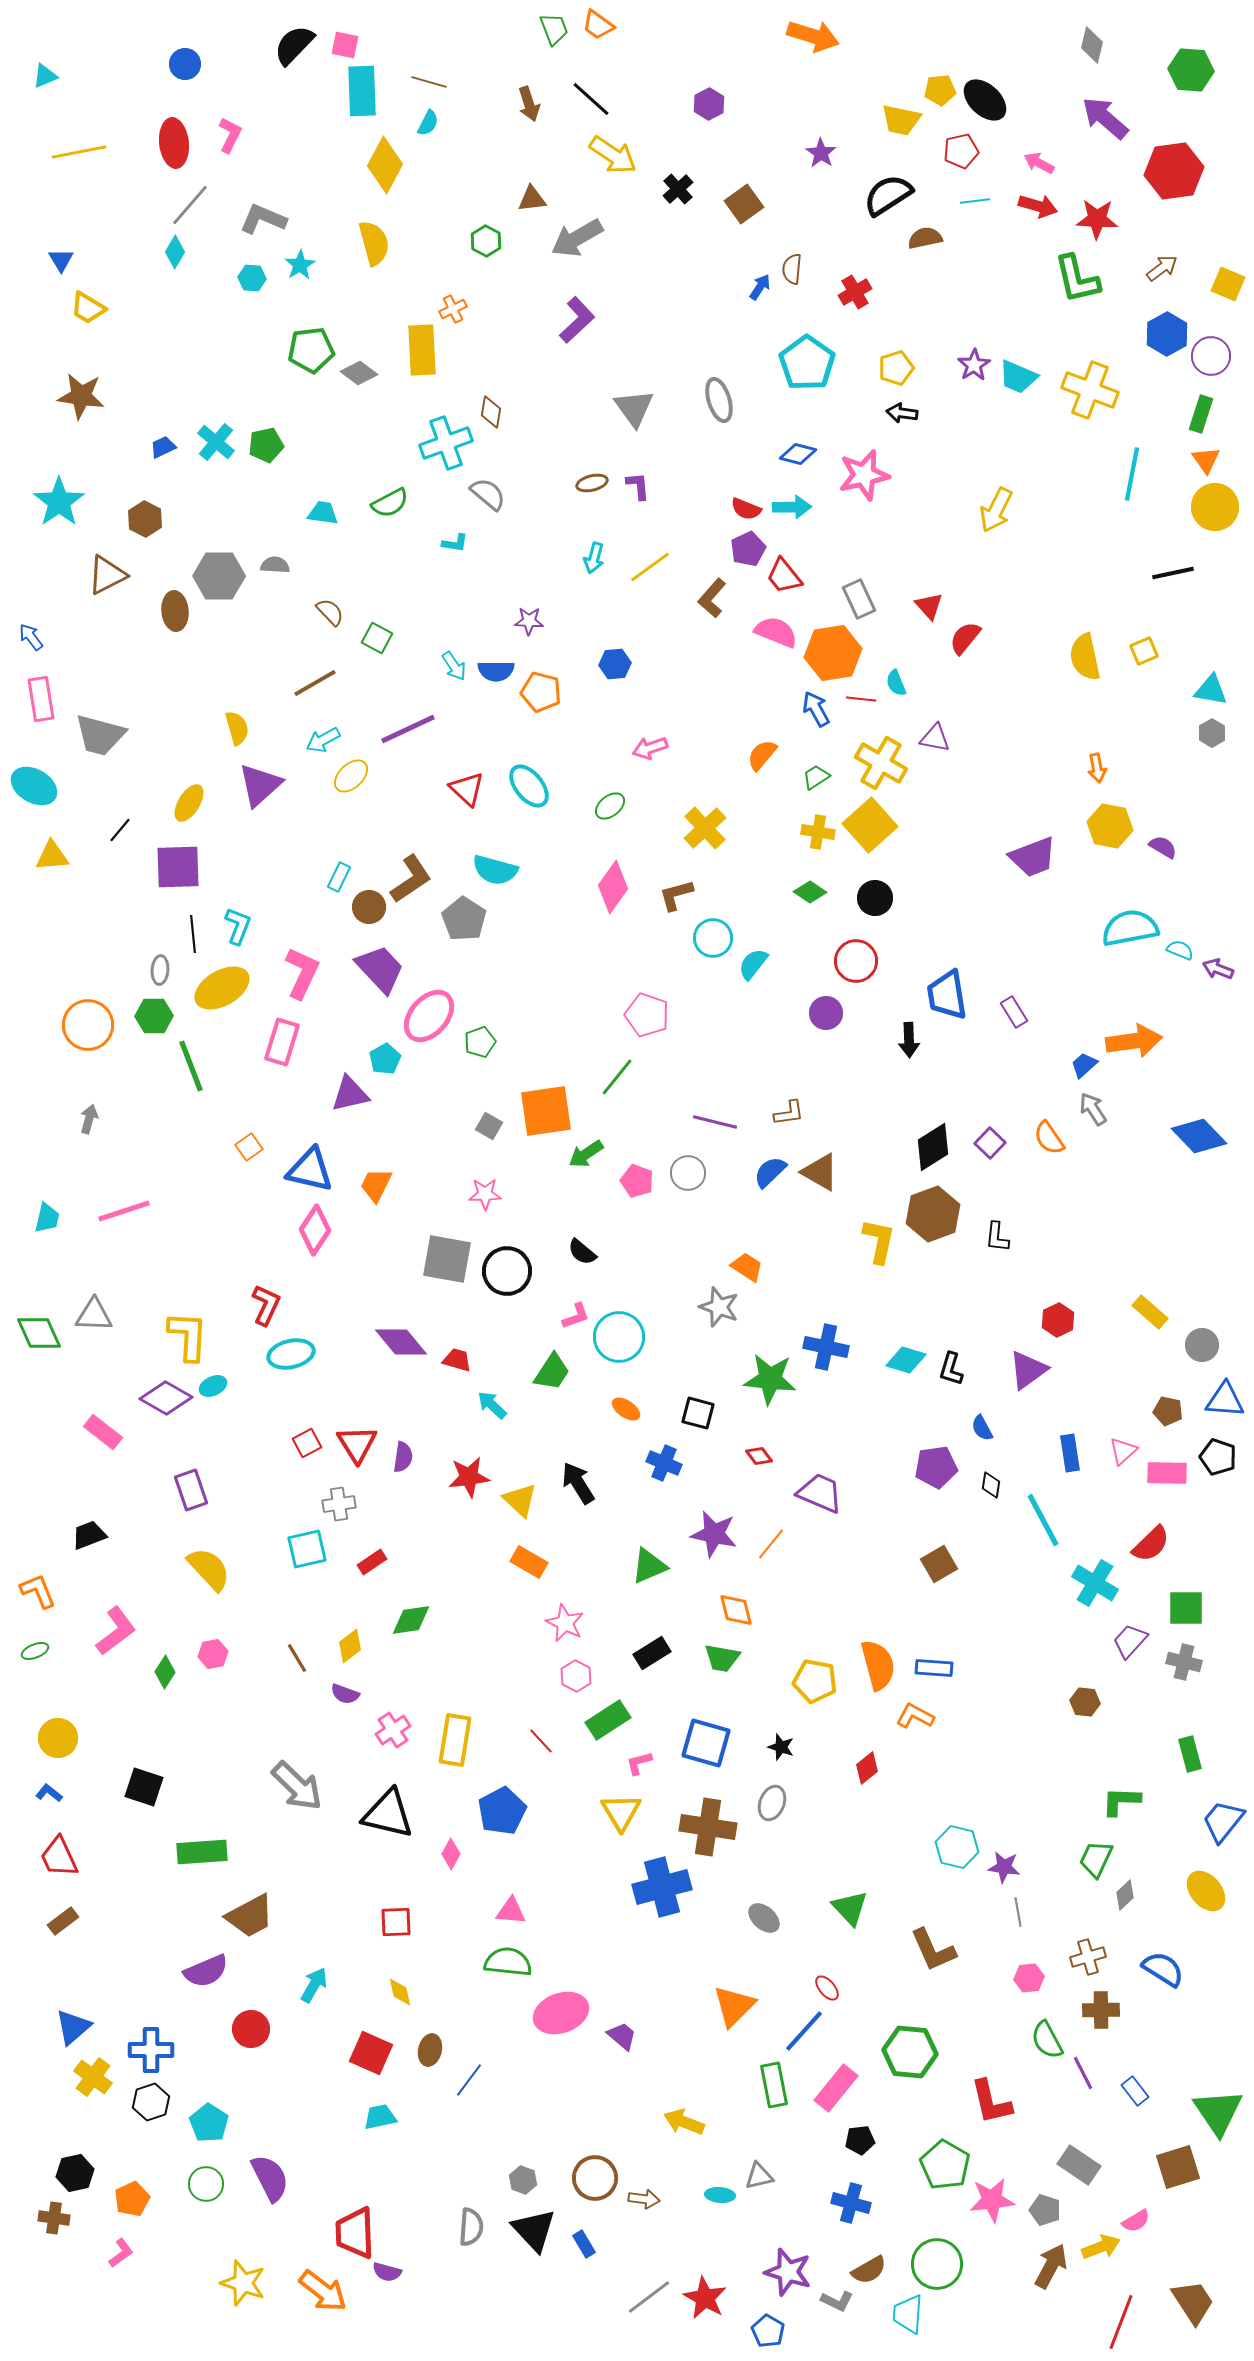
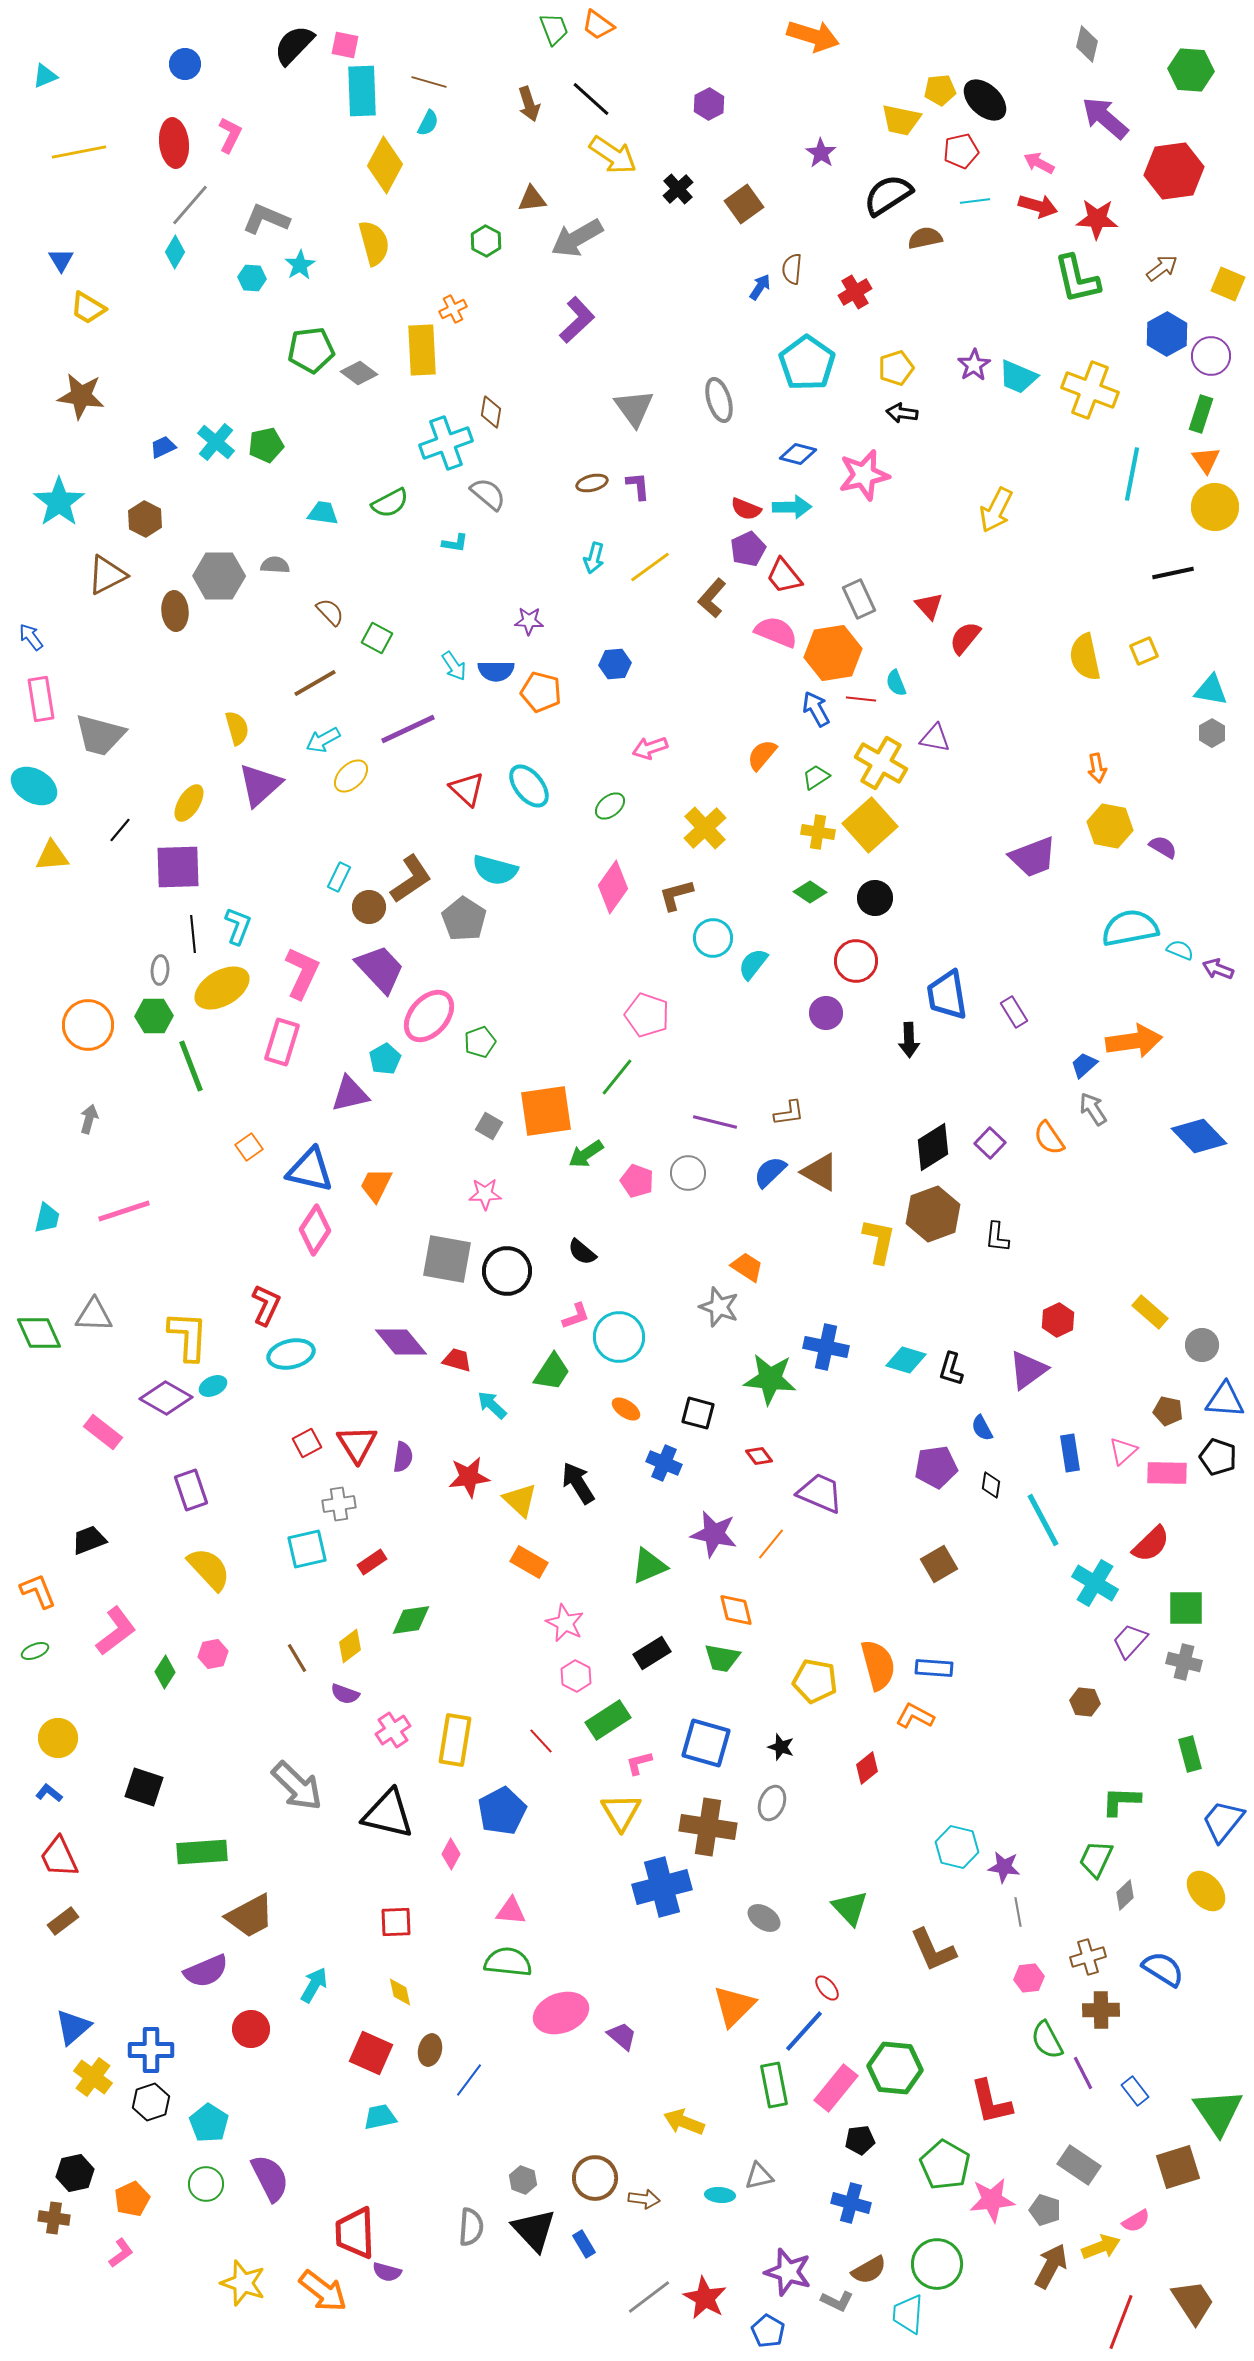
gray diamond at (1092, 45): moved 5 px left, 1 px up
gray L-shape at (263, 219): moved 3 px right
black trapezoid at (89, 1535): moved 5 px down
gray ellipse at (764, 1918): rotated 8 degrees counterclockwise
green hexagon at (910, 2052): moved 15 px left, 16 px down
